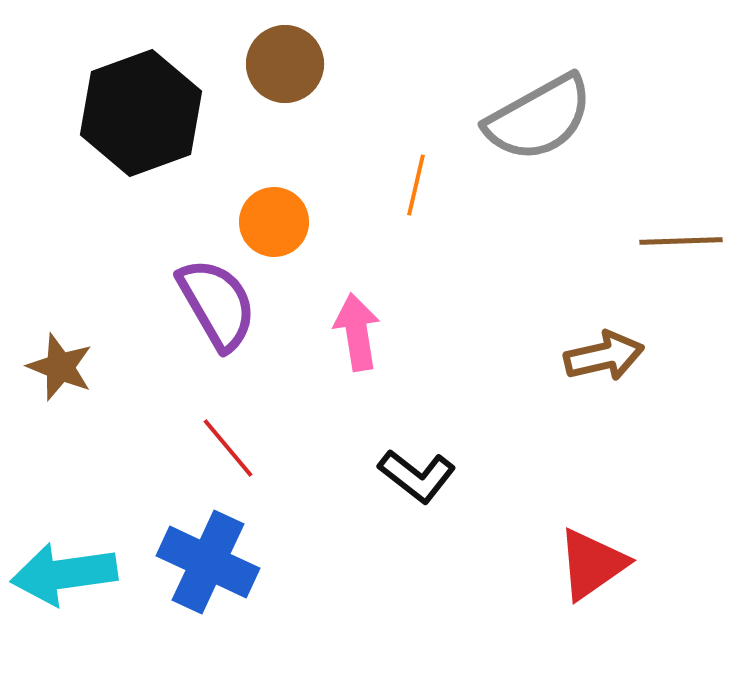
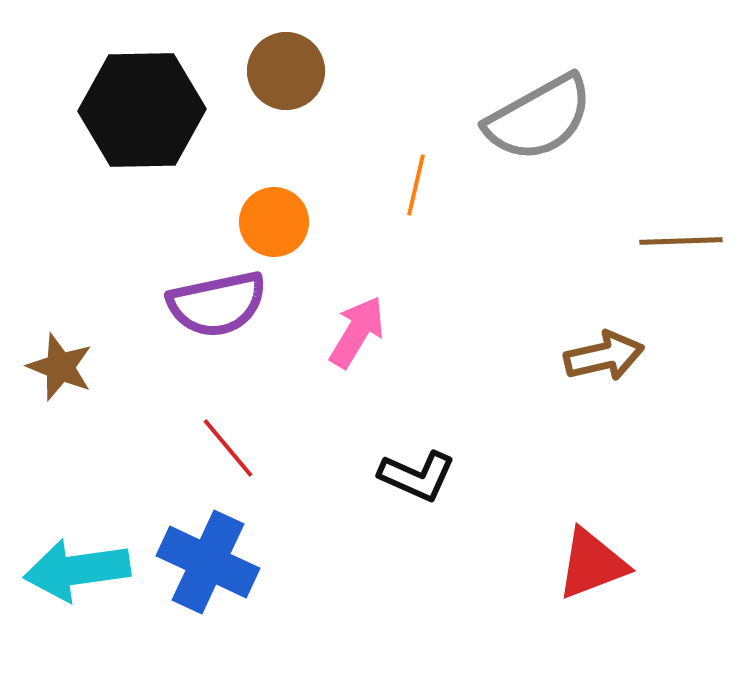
brown circle: moved 1 px right, 7 px down
black hexagon: moved 1 px right, 3 px up; rotated 19 degrees clockwise
purple semicircle: rotated 108 degrees clockwise
pink arrow: rotated 40 degrees clockwise
black L-shape: rotated 14 degrees counterclockwise
red triangle: rotated 14 degrees clockwise
cyan arrow: moved 13 px right, 4 px up
